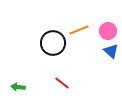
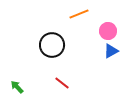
orange line: moved 16 px up
black circle: moved 1 px left, 2 px down
blue triangle: rotated 49 degrees clockwise
green arrow: moved 1 px left; rotated 40 degrees clockwise
